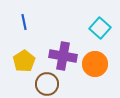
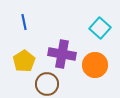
purple cross: moved 1 px left, 2 px up
orange circle: moved 1 px down
